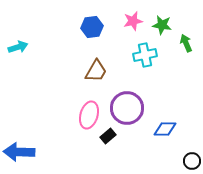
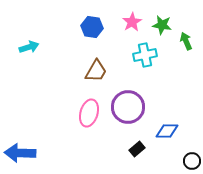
pink star: moved 1 px left, 1 px down; rotated 18 degrees counterclockwise
blue hexagon: rotated 15 degrees clockwise
green arrow: moved 2 px up
cyan arrow: moved 11 px right
purple circle: moved 1 px right, 1 px up
pink ellipse: moved 2 px up
blue diamond: moved 2 px right, 2 px down
black rectangle: moved 29 px right, 13 px down
blue arrow: moved 1 px right, 1 px down
